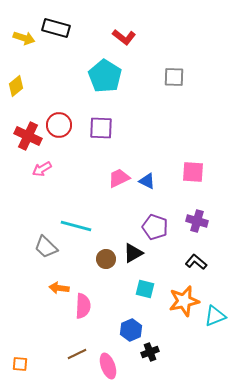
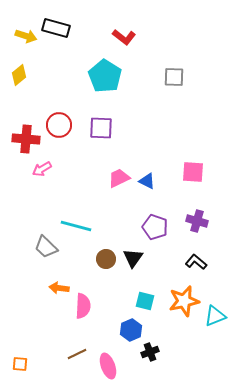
yellow arrow: moved 2 px right, 2 px up
yellow diamond: moved 3 px right, 11 px up
red cross: moved 2 px left, 3 px down; rotated 20 degrees counterclockwise
black triangle: moved 5 px down; rotated 25 degrees counterclockwise
cyan square: moved 12 px down
